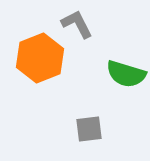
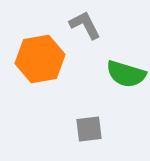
gray L-shape: moved 8 px right, 1 px down
orange hexagon: moved 1 px down; rotated 12 degrees clockwise
